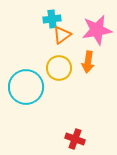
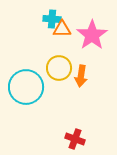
cyan cross: rotated 12 degrees clockwise
pink star: moved 5 px left, 5 px down; rotated 24 degrees counterclockwise
orange triangle: moved 6 px up; rotated 36 degrees clockwise
orange arrow: moved 7 px left, 14 px down
